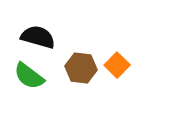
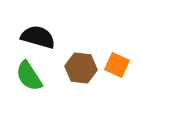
orange square: rotated 20 degrees counterclockwise
green semicircle: rotated 20 degrees clockwise
